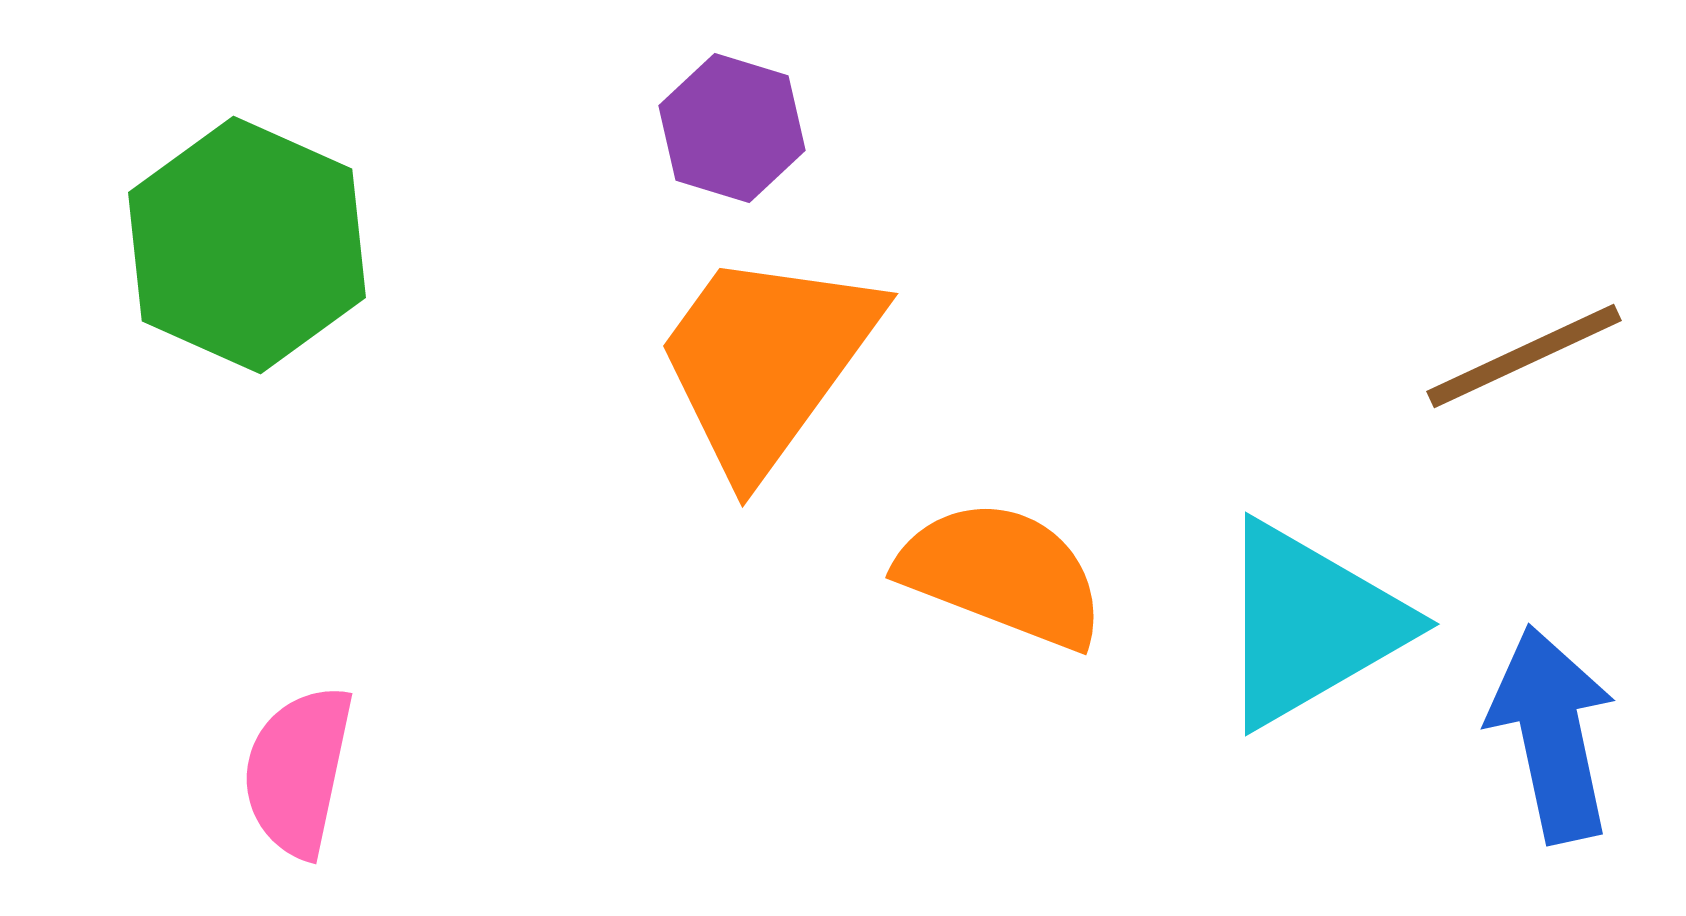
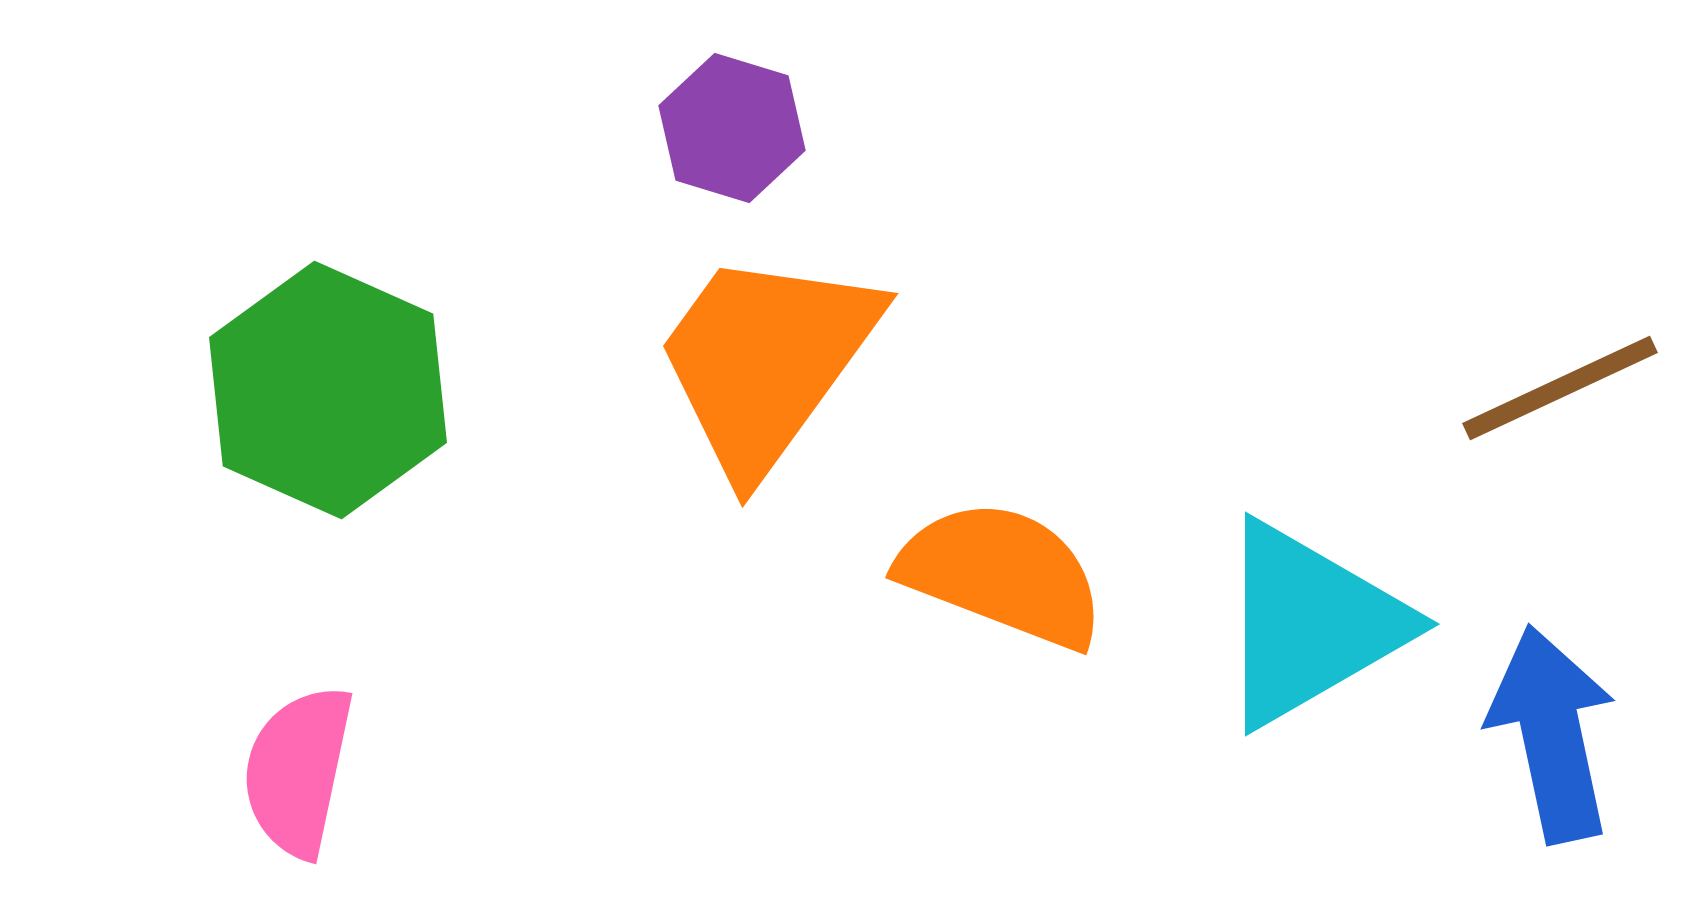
green hexagon: moved 81 px right, 145 px down
brown line: moved 36 px right, 32 px down
